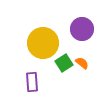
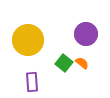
purple circle: moved 4 px right, 5 px down
yellow circle: moved 15 px left, 3 px up
green square: rotated 18 degrees counterclockwise
